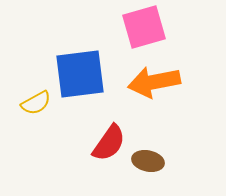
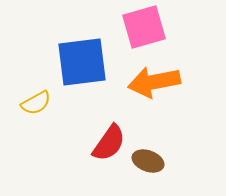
blue square: moved 2 px right, 12 px up
brown ellipse: rotated 8 degrees clockwise
